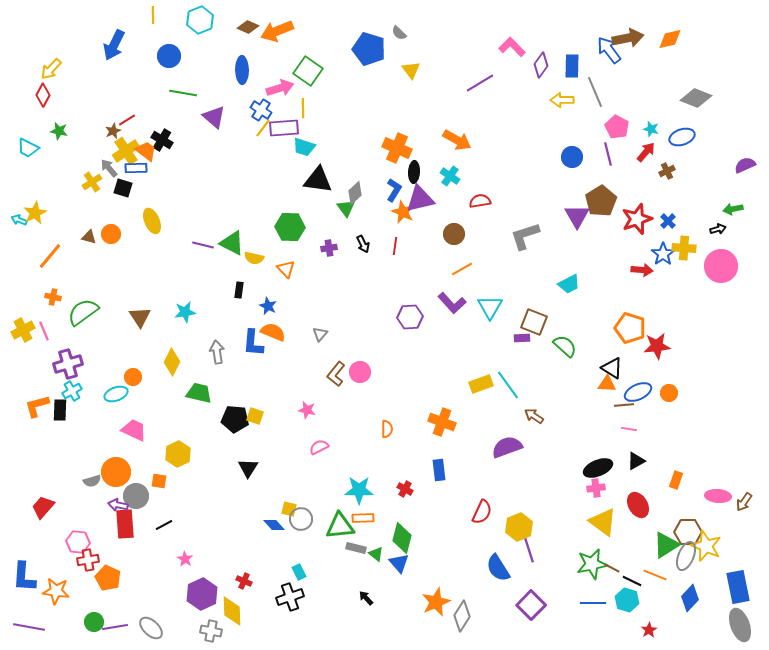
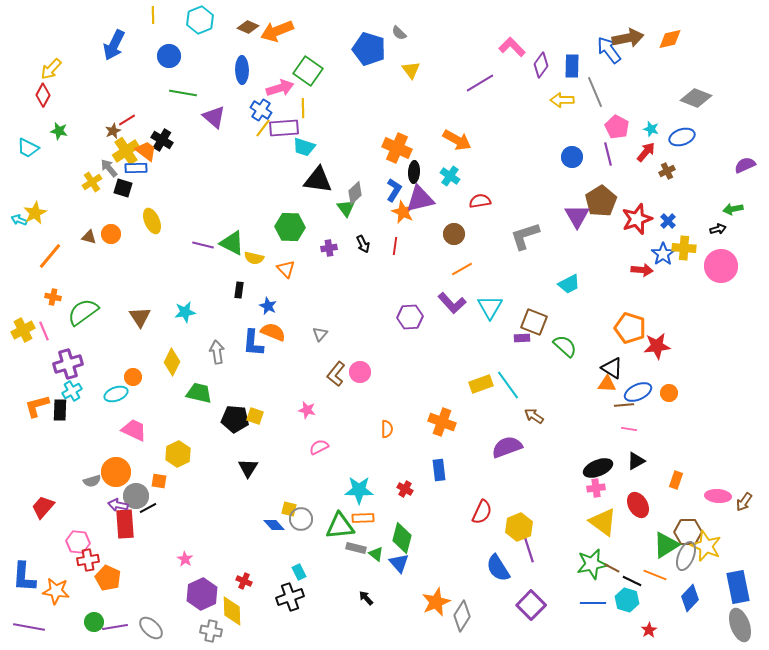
black line at (164, 525): moved 16 px left, 17 px up
